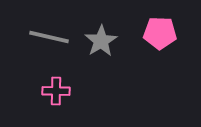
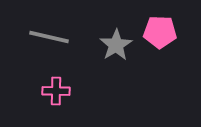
pink pentagon: moved 1 px up
gray star: moved 15 px right, 4 px down
